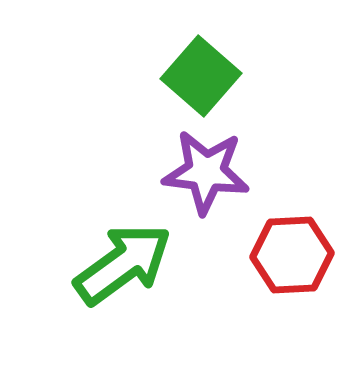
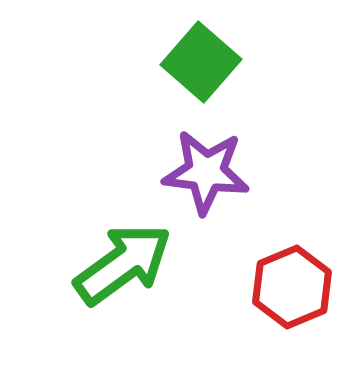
green square: moved 14 px up
red hexagon: moved 32 px down; rotated 20 degrees counterclockwise
